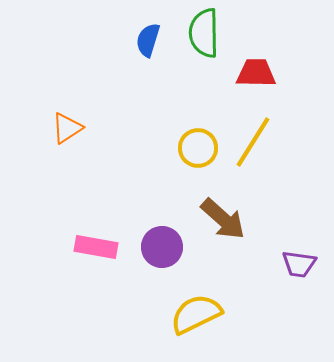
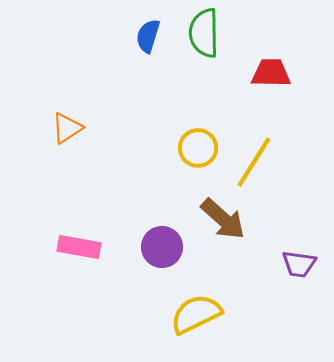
blue semicircle: moved 4 px up
red trapezoid: moved 15 px right
yellow line: moved 1 px right, 20 px down
pink rectangle: moved 17 px left
